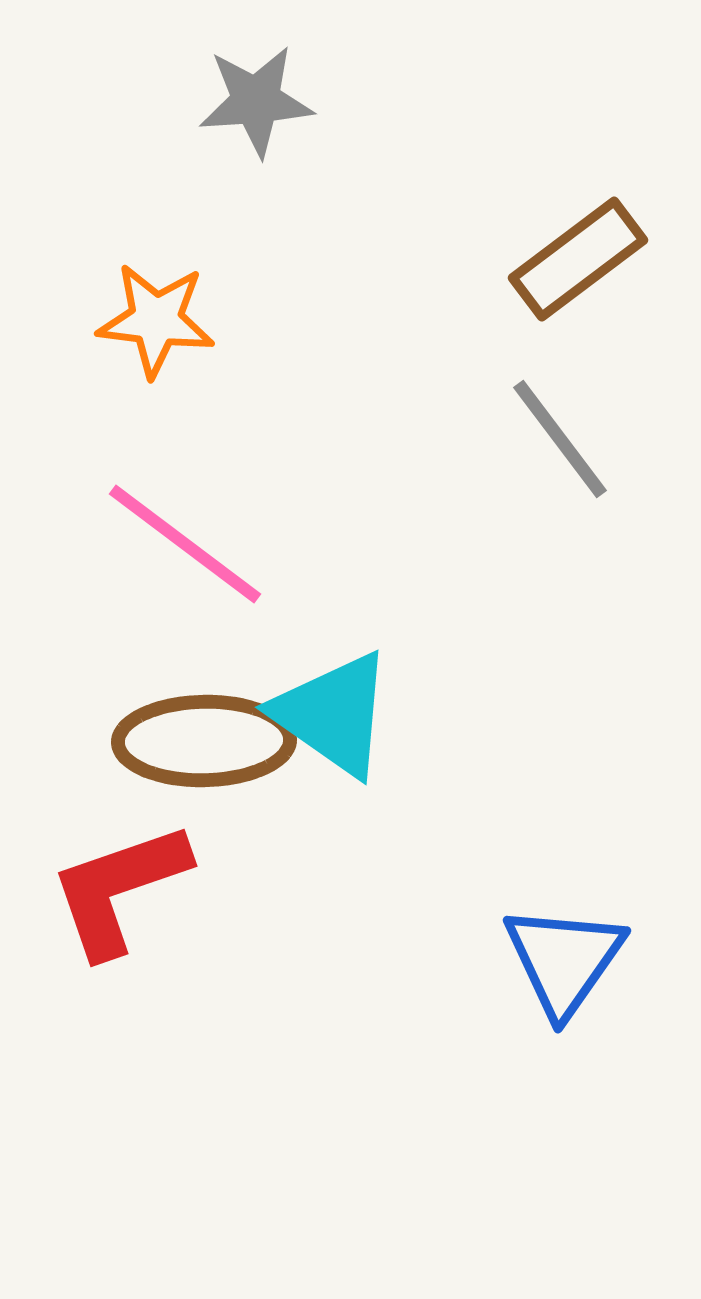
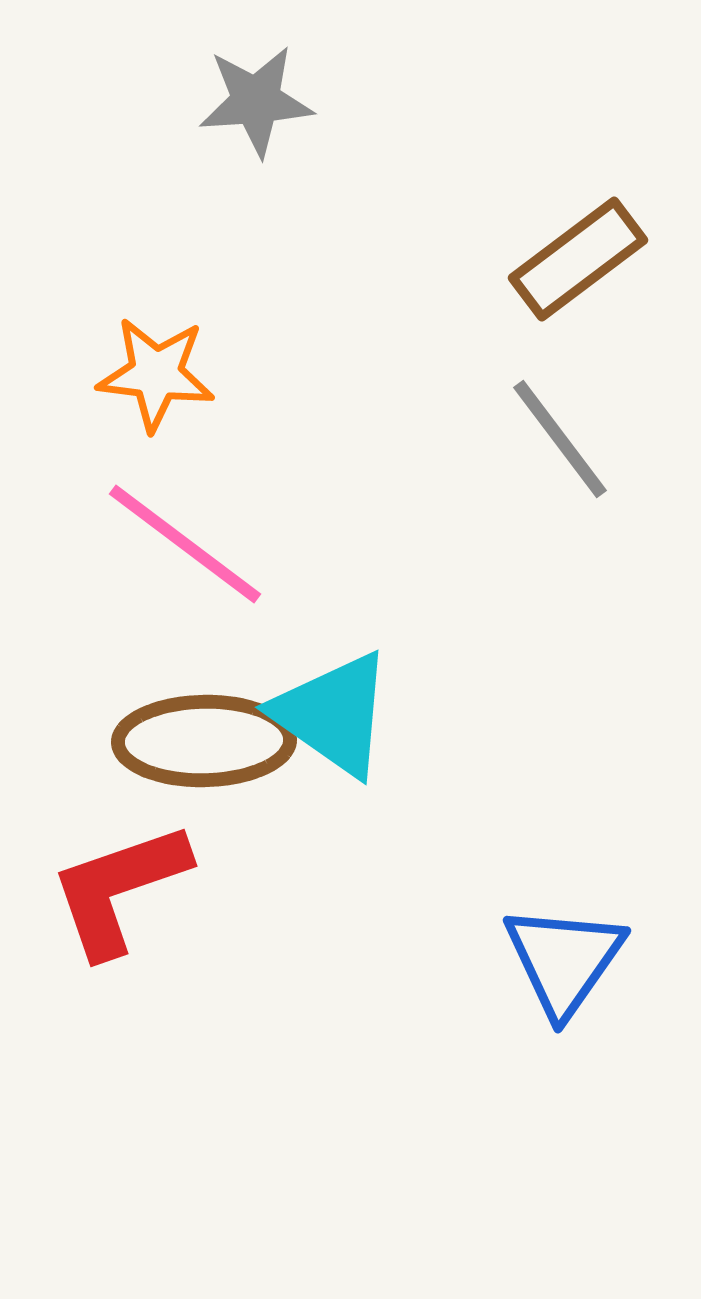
orange star: moved 54 px down
